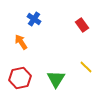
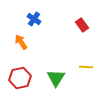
yellow line: rotated 40 degrees counterclockwise
green triangle: moved 1 px up
